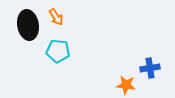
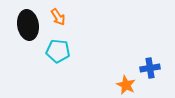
orange arrow: moved 2 px right
orange star: rotated 18 degrees clockwise
